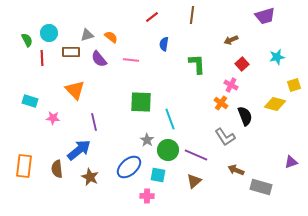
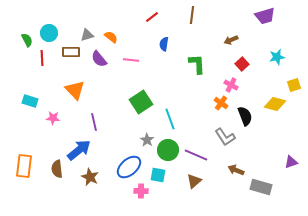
green square at (141, 102): rotated 35 degrees counterclockwise
pink cross at (147, 196): moved 6 px left, 5 px up
